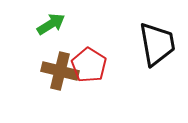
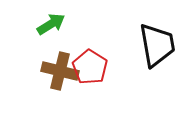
black trapezoid: moved 1 px down
red pentagon: moved 1 px right, 2 px down
